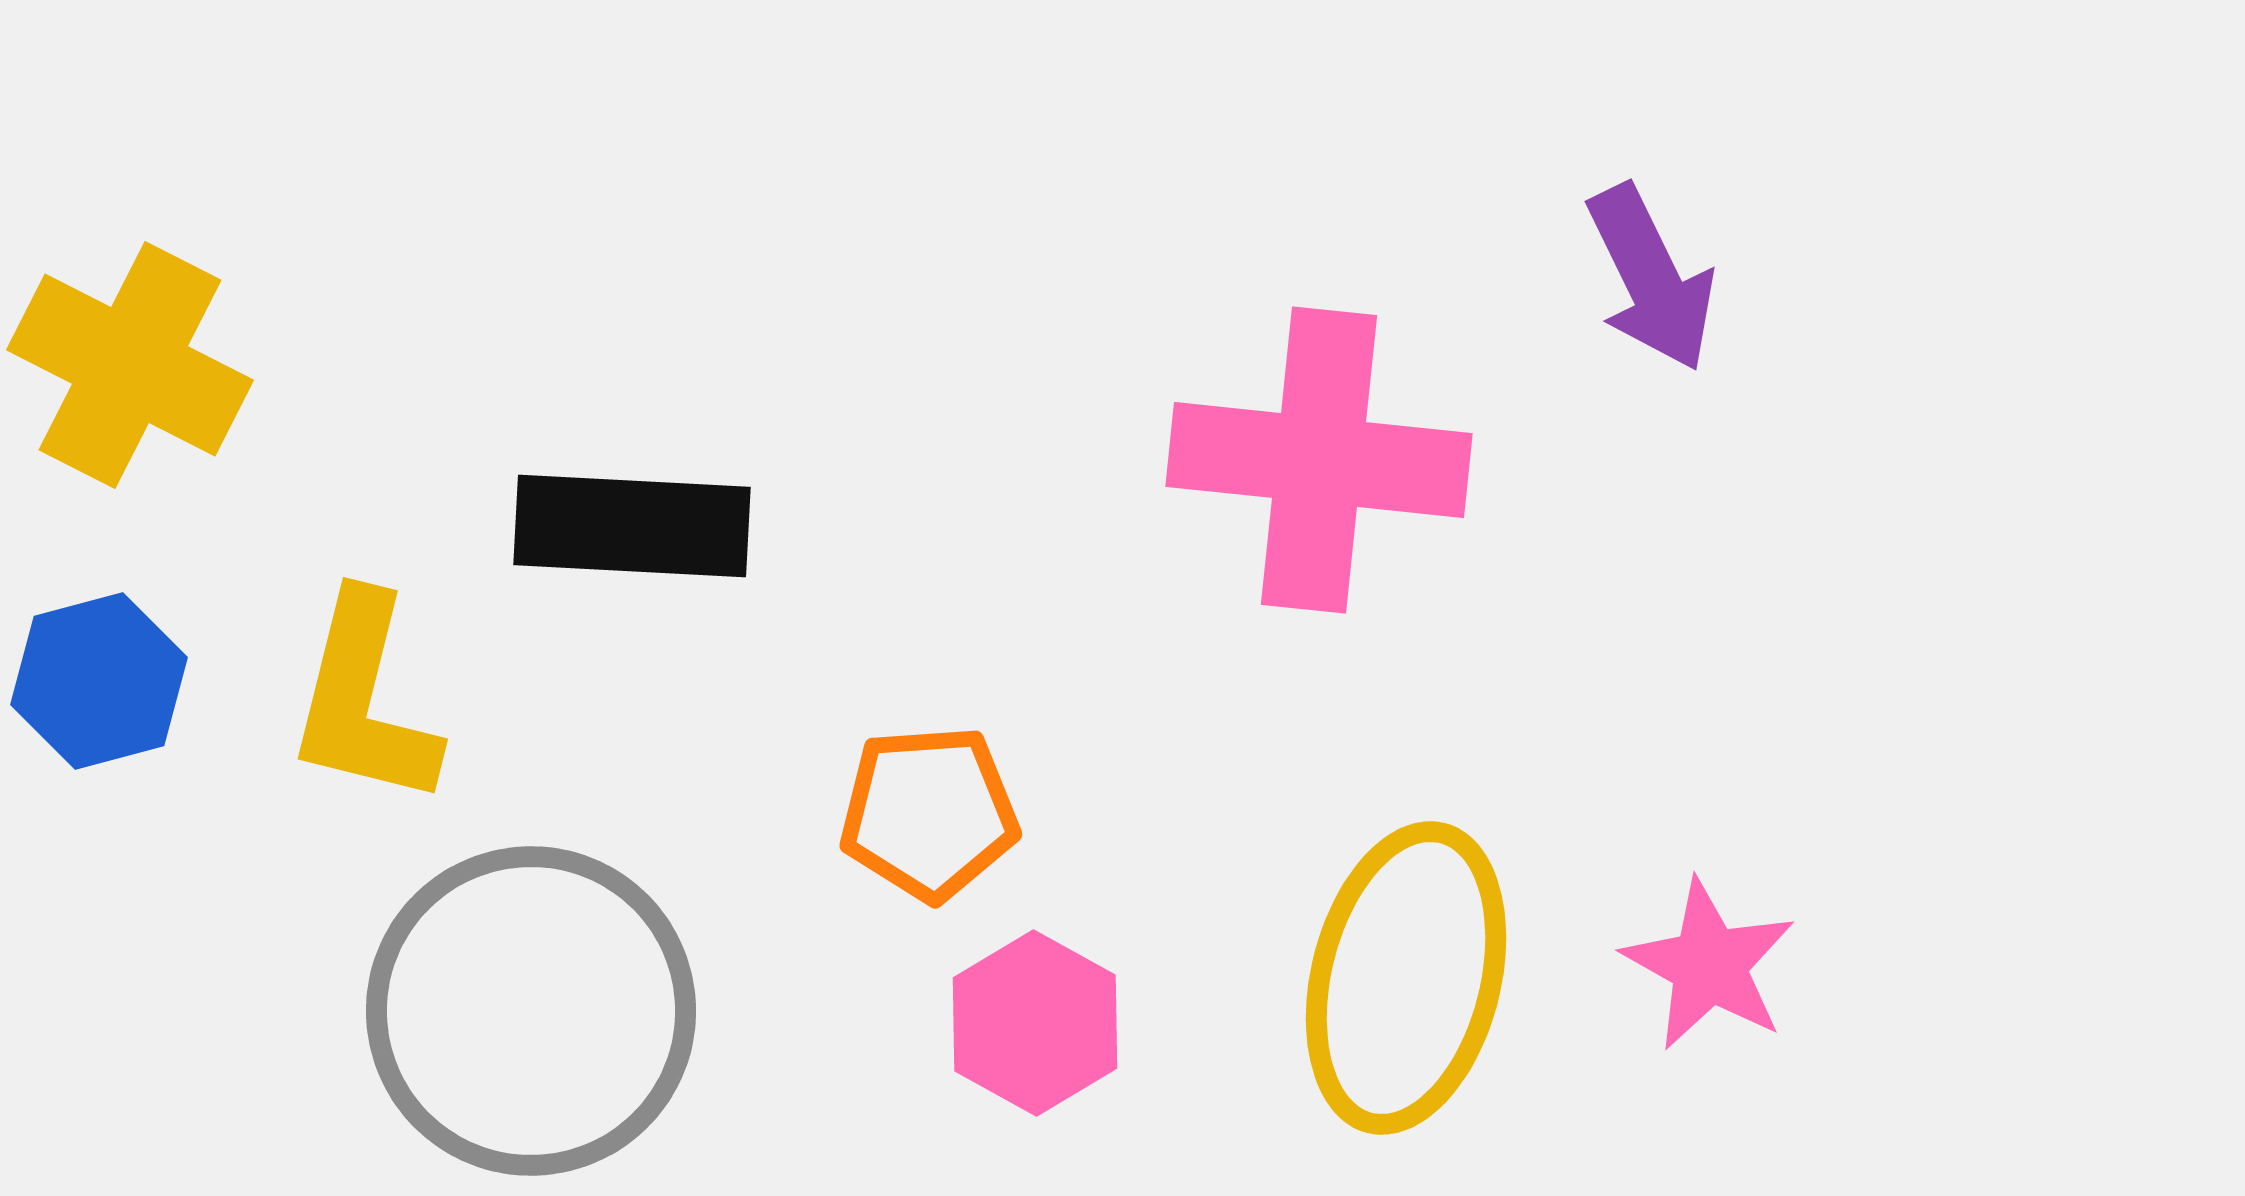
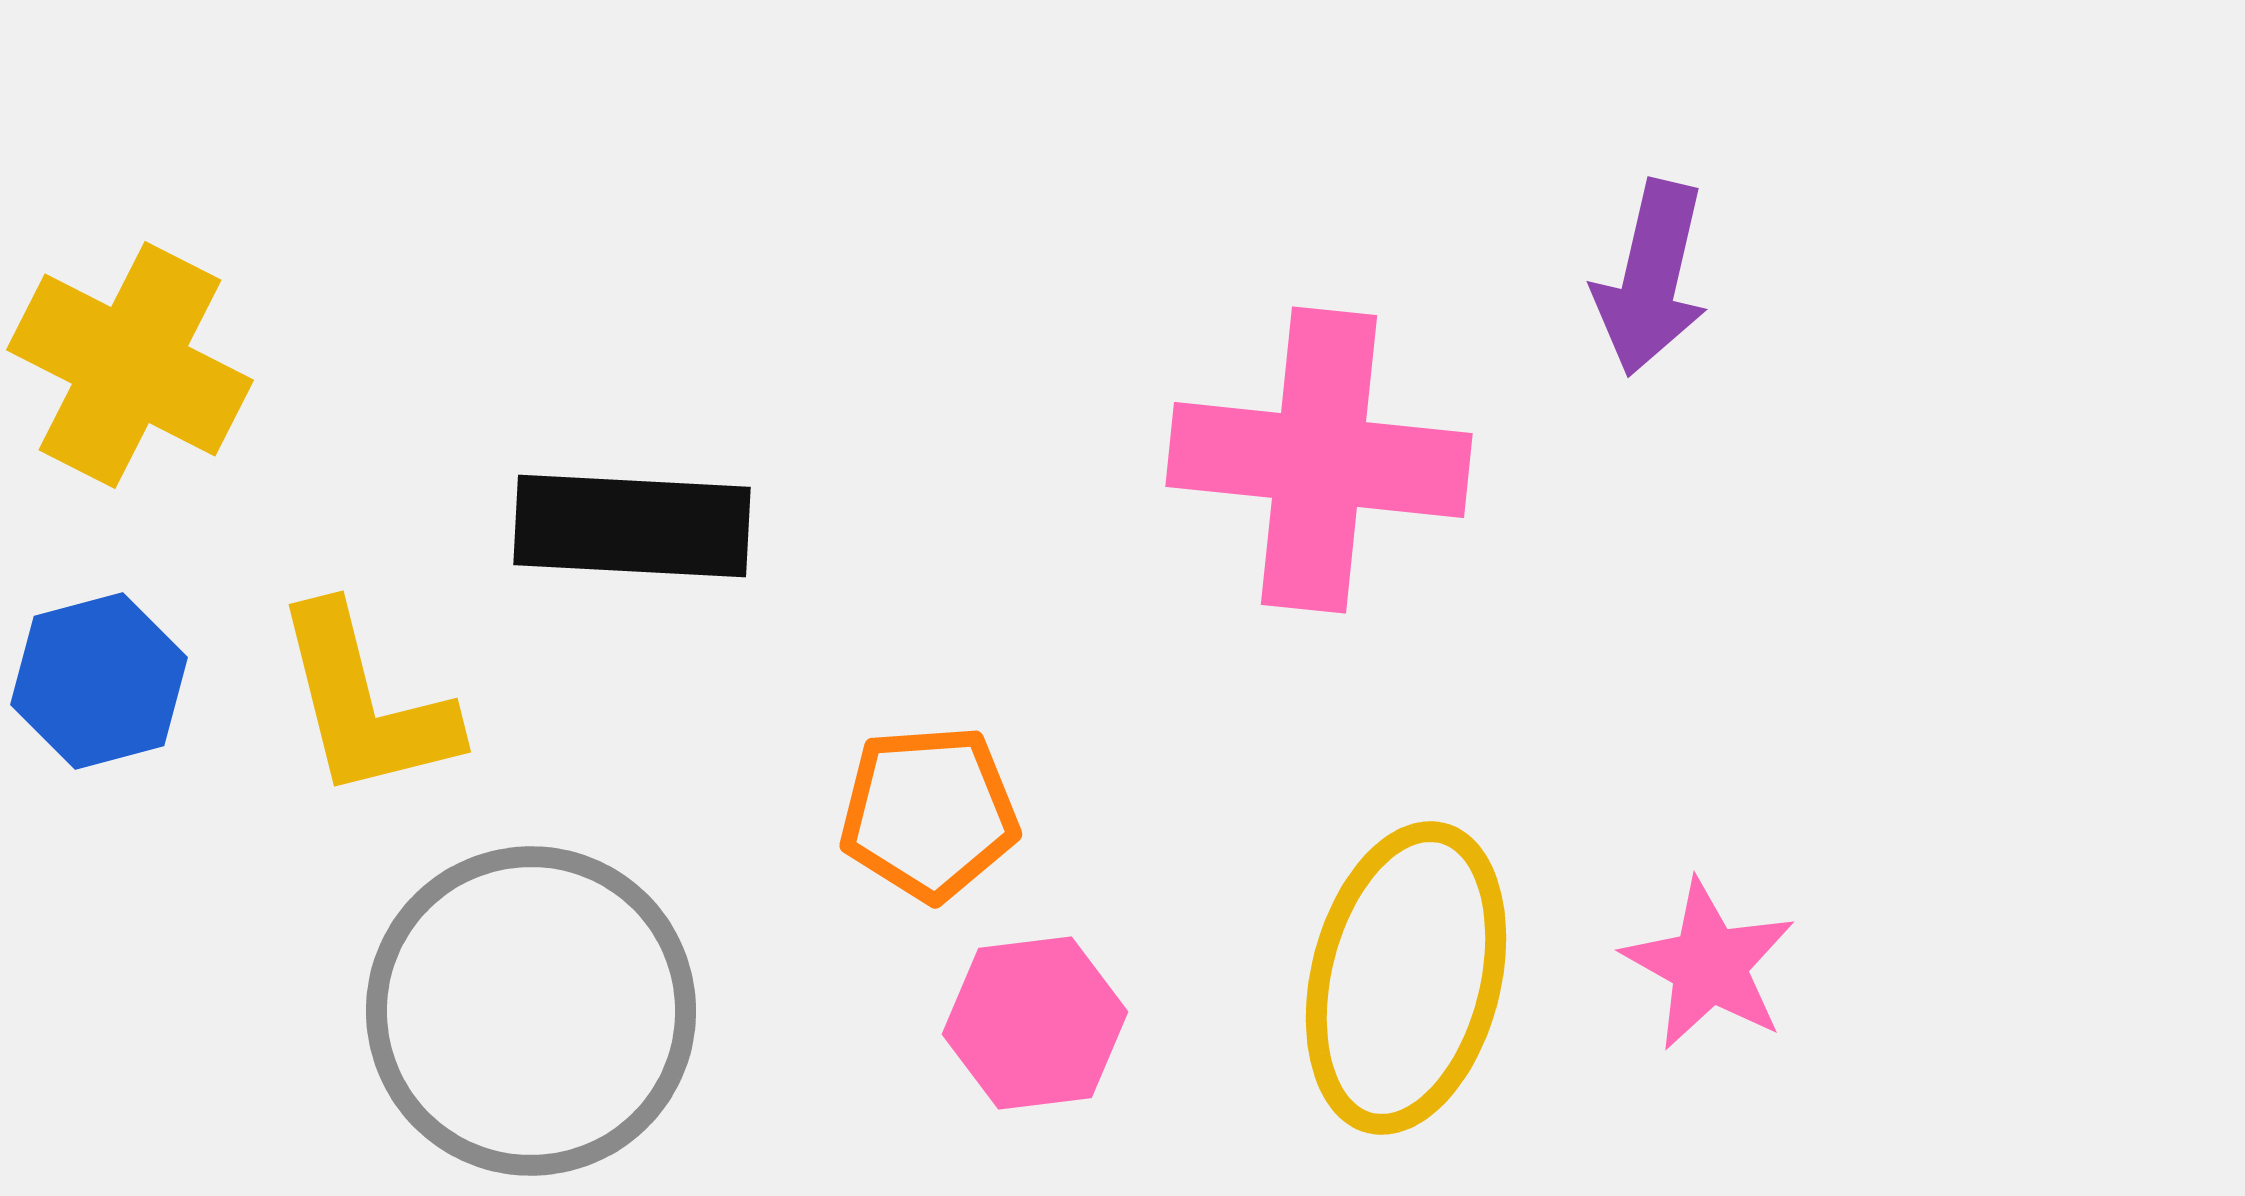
purple arrow: rotated 39 degrees clockwise
yellow L-shape: moved 1 px right, 3 px down; rotated 28 degrees counterclockwise
pink hexagon: rotated 24 degrees clockwise
